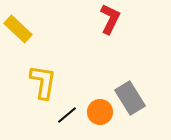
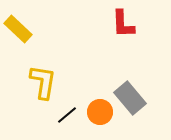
red L-shape: moved 13 px right, 5 px down; rotated 152 degrees clockwise
gray rectangle: rotated 8 degrees counterclockwise
